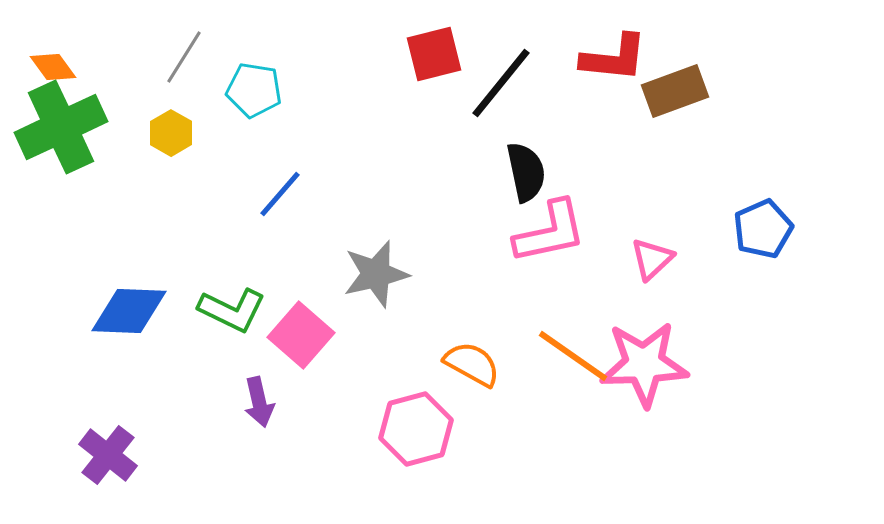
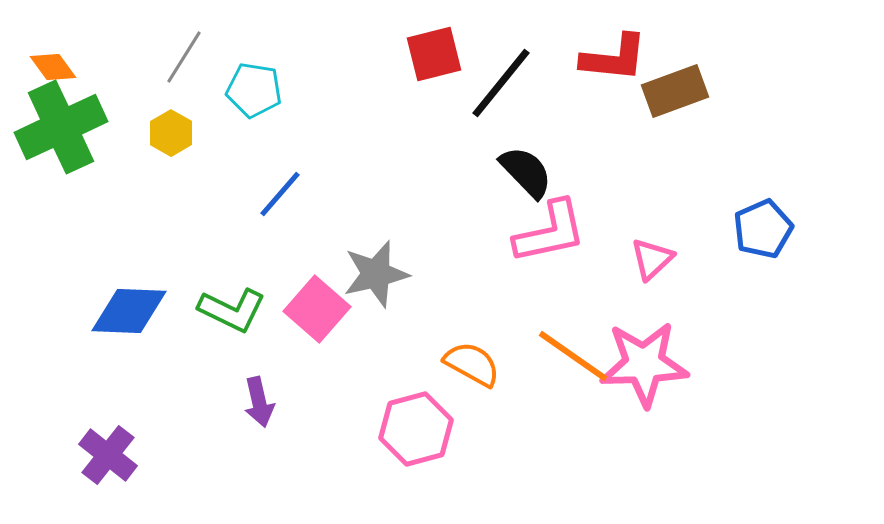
black semicircle: rotated 32 degrees counterclockwise
pink square: moved 16 px right, 26 px up
